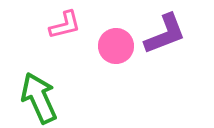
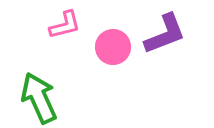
pink circle: moved 3 px left, 1 px down
